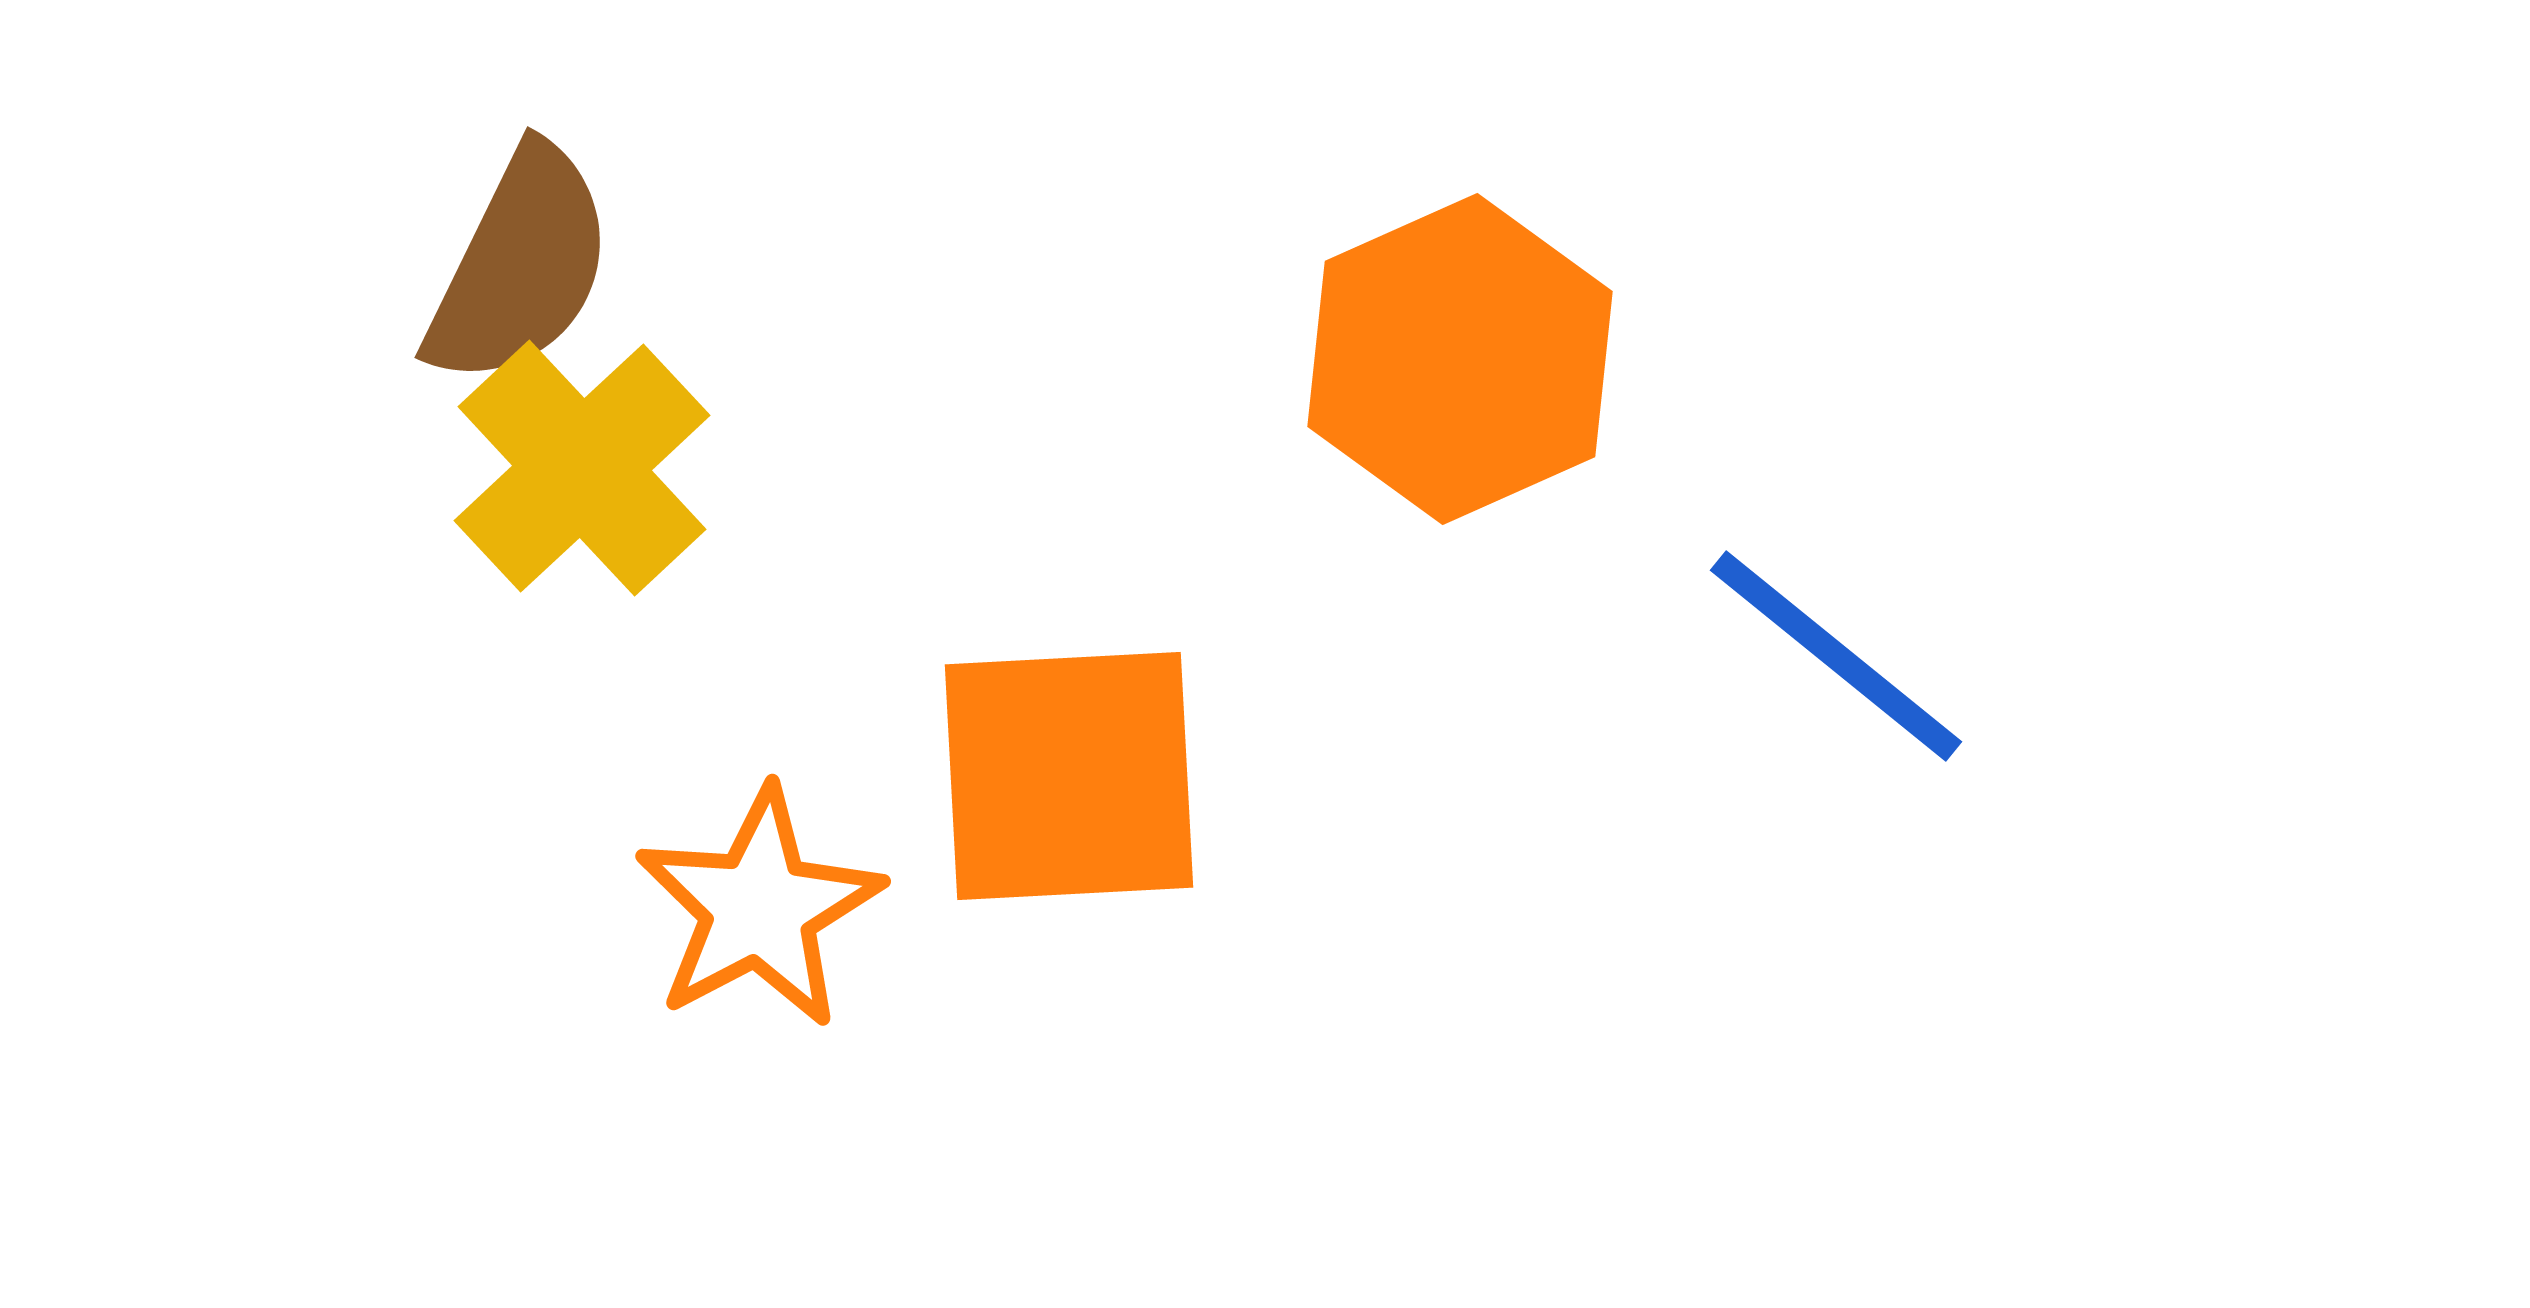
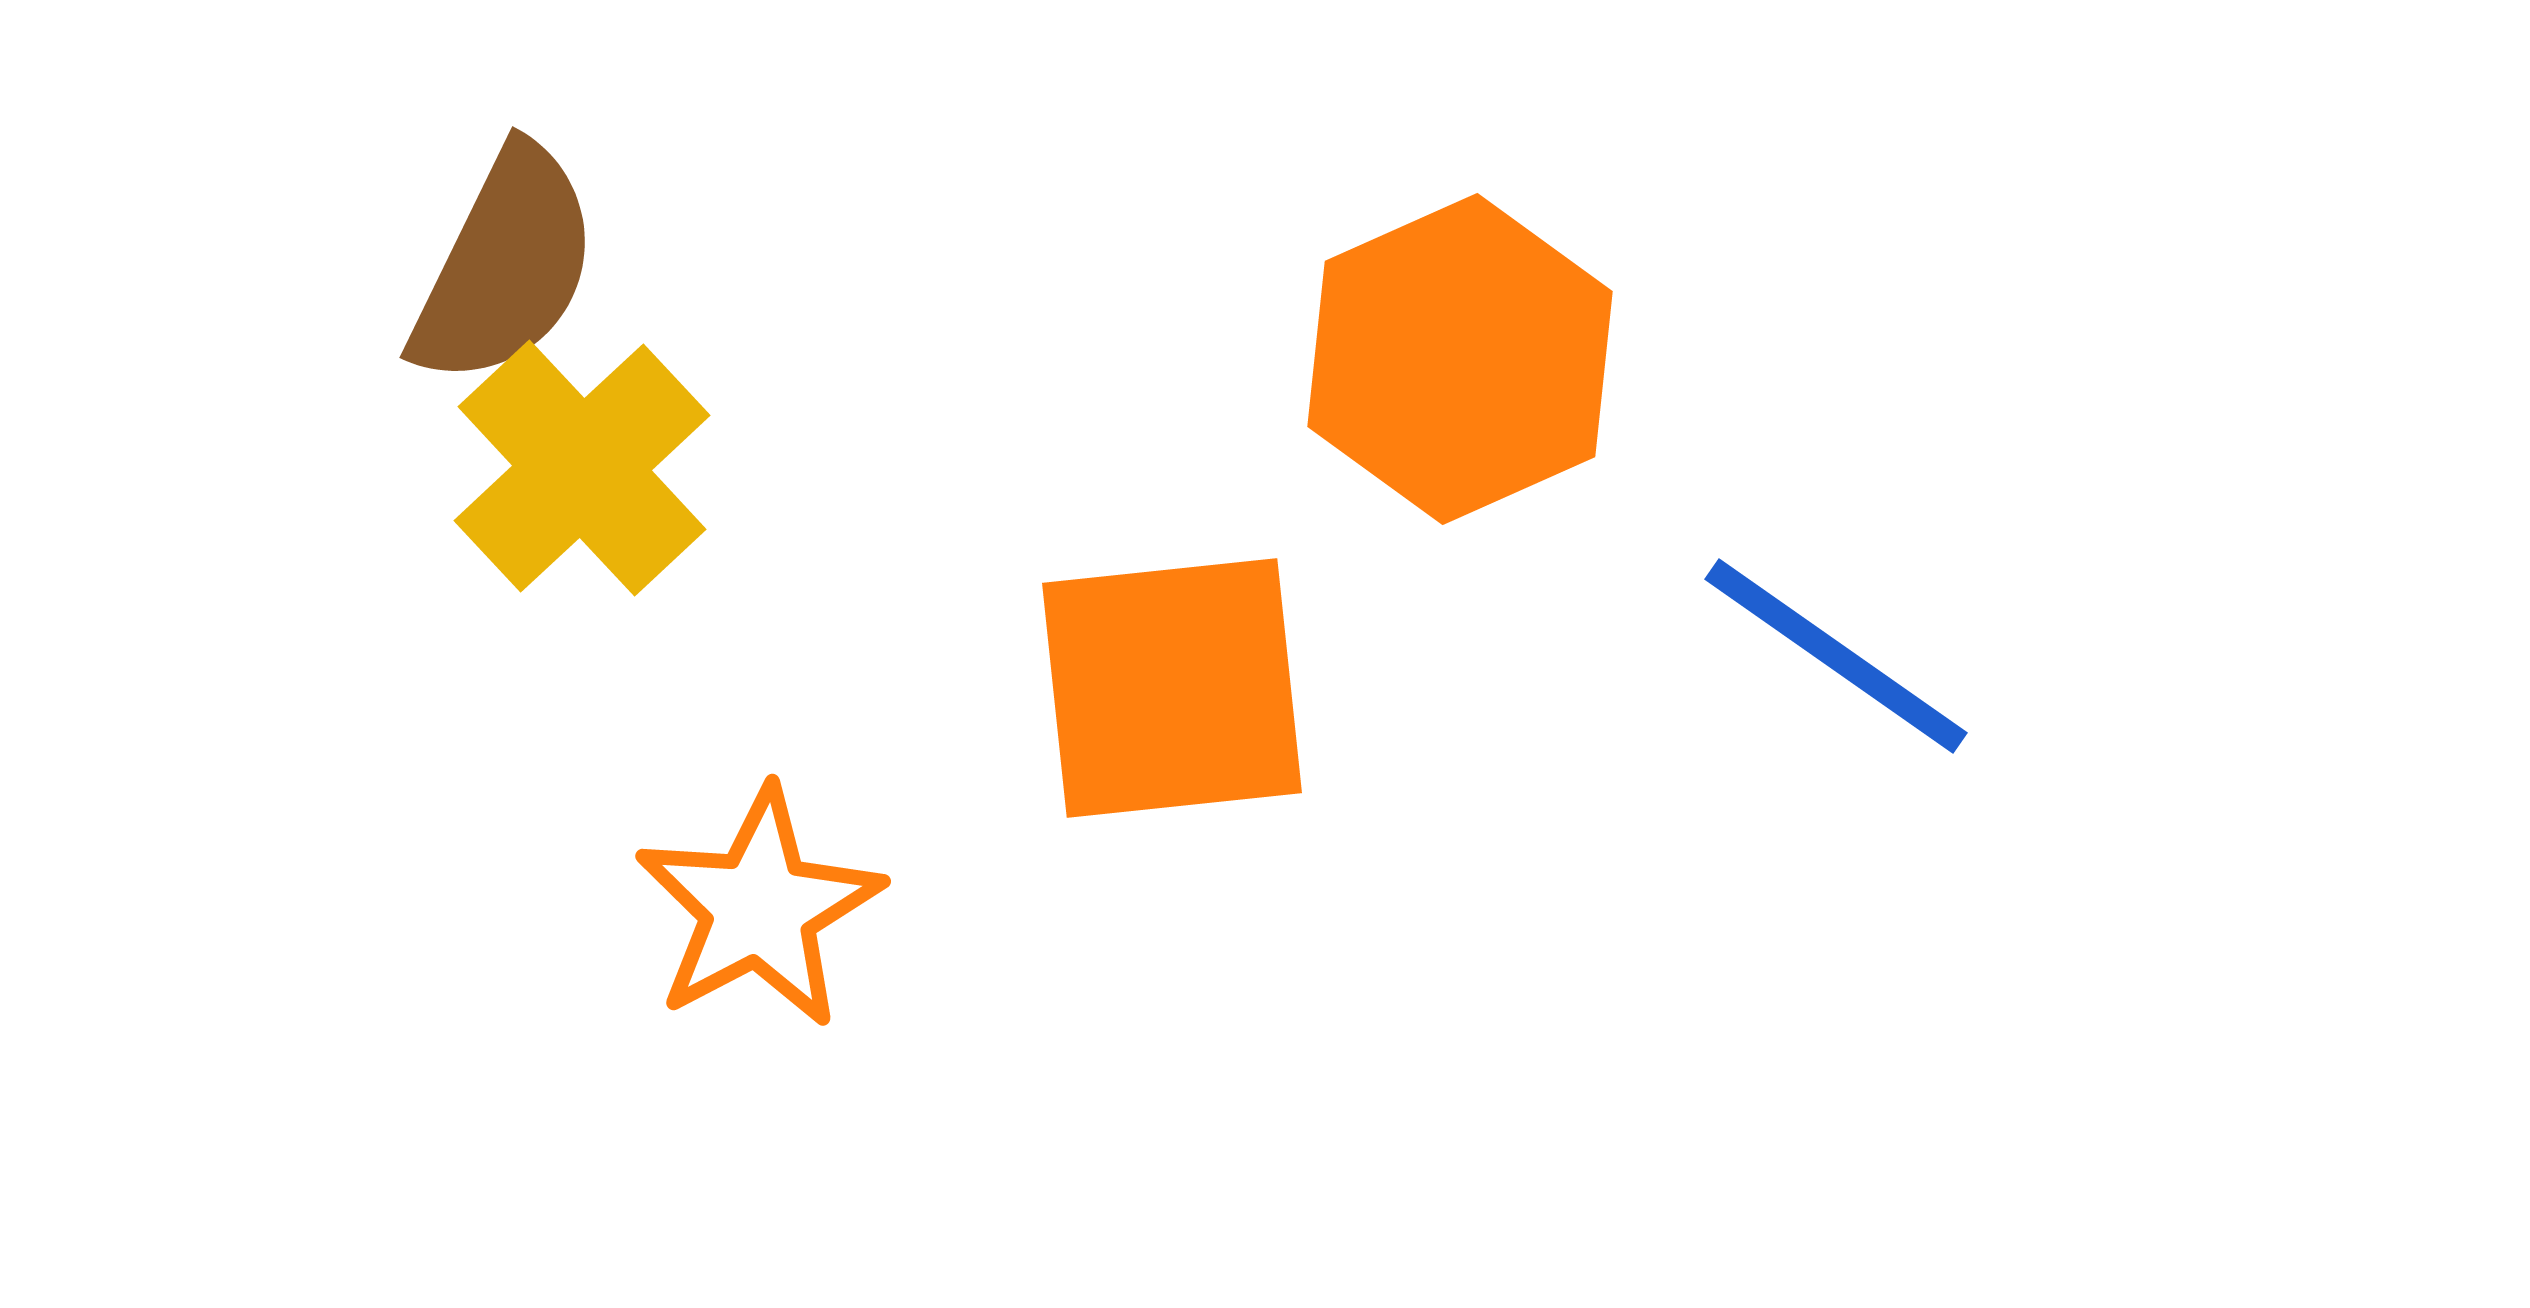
brown semicircle: moved 15 px left
blue line: rotated 4 degrees counterclockwise
orange square: moved 103 px right, 88 px up; rotated 3 degrees counterclockwise
